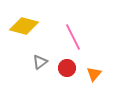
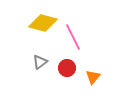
yellow diamond: moved 19 px right, 3 px up
orange triangle: moved 1 px left, 3 px down
